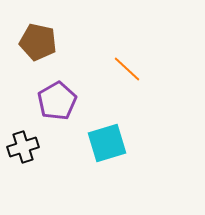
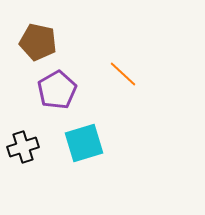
orange line: moved 4 px left, 5 px down
purple pentagon: moved 11 px up
cyan square: moved 23 px left
